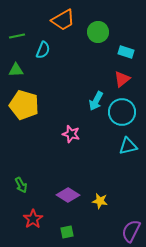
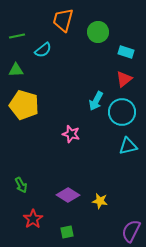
orange trapezoid: rotated 135 degrees clockwise
cyan semicircle: rotated 30 degrees clockwise
red triangle: moved 2 px right
